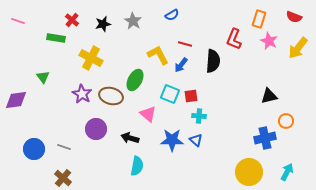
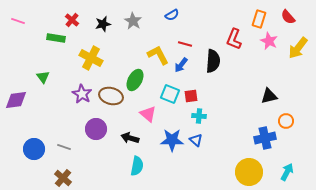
red semicircle: moved 6 px left; rotated 28 degrees clockwise
